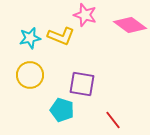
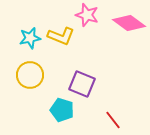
pink star: moved 2 px right
pink diamond: moved 1 px left, 2 px up
purple square: rotated 12 degrees clockwise
